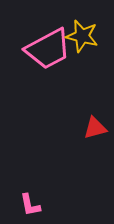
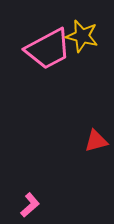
red triangle: moved 1 px right, 13 px down
pink L-shape: rotated 120 degrees counterclockwise
